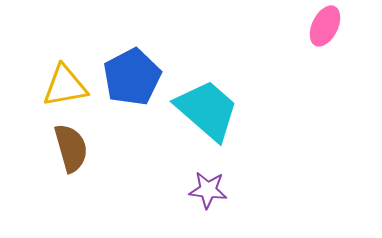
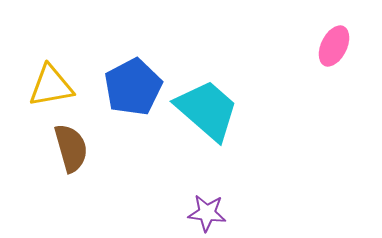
pink ellipse: moved 9 px right, 20 px down
blue pentagon: moved 1 px right, 10 px down
yellow triangle: moved 14 px left
purple star: moved 1 px left, 23 px down
